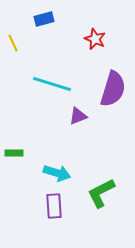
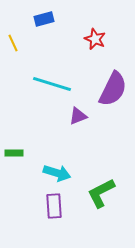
purple semicircle: rotated 9 degrees clockwise
